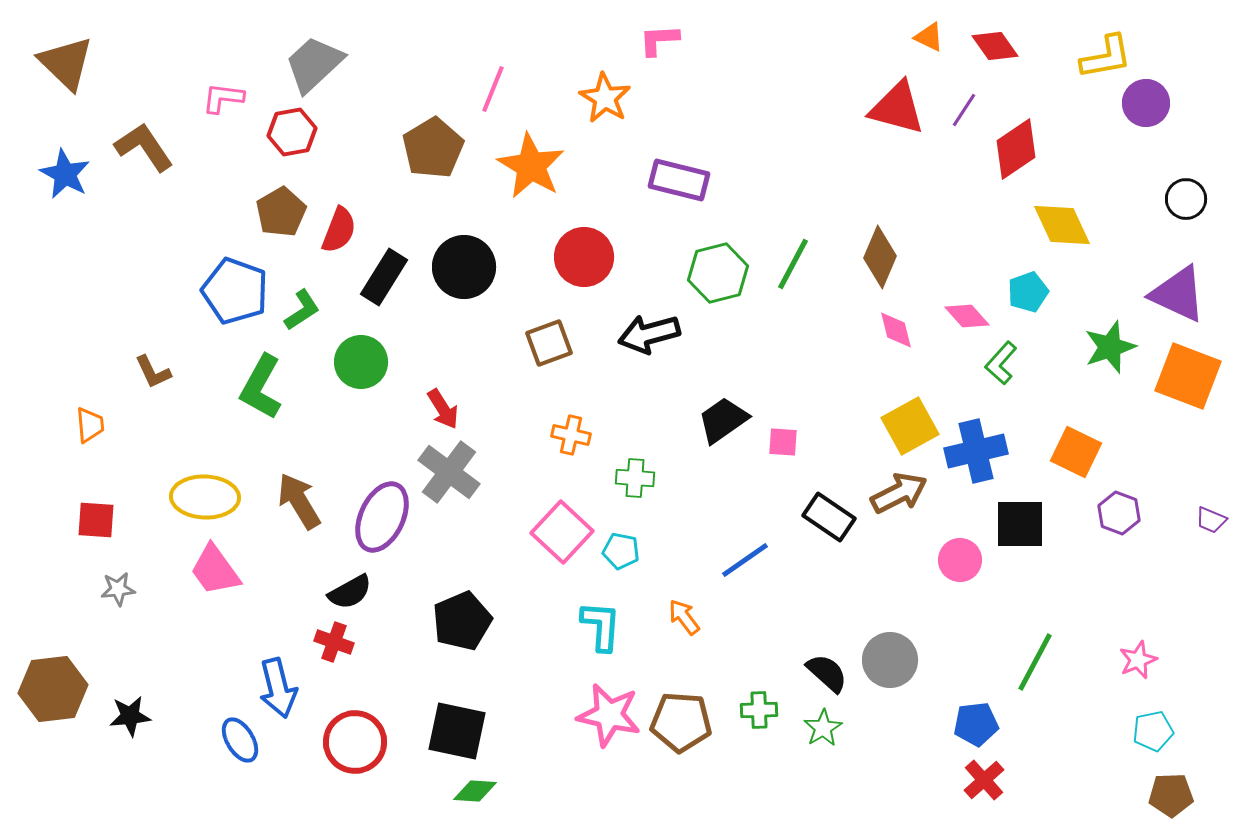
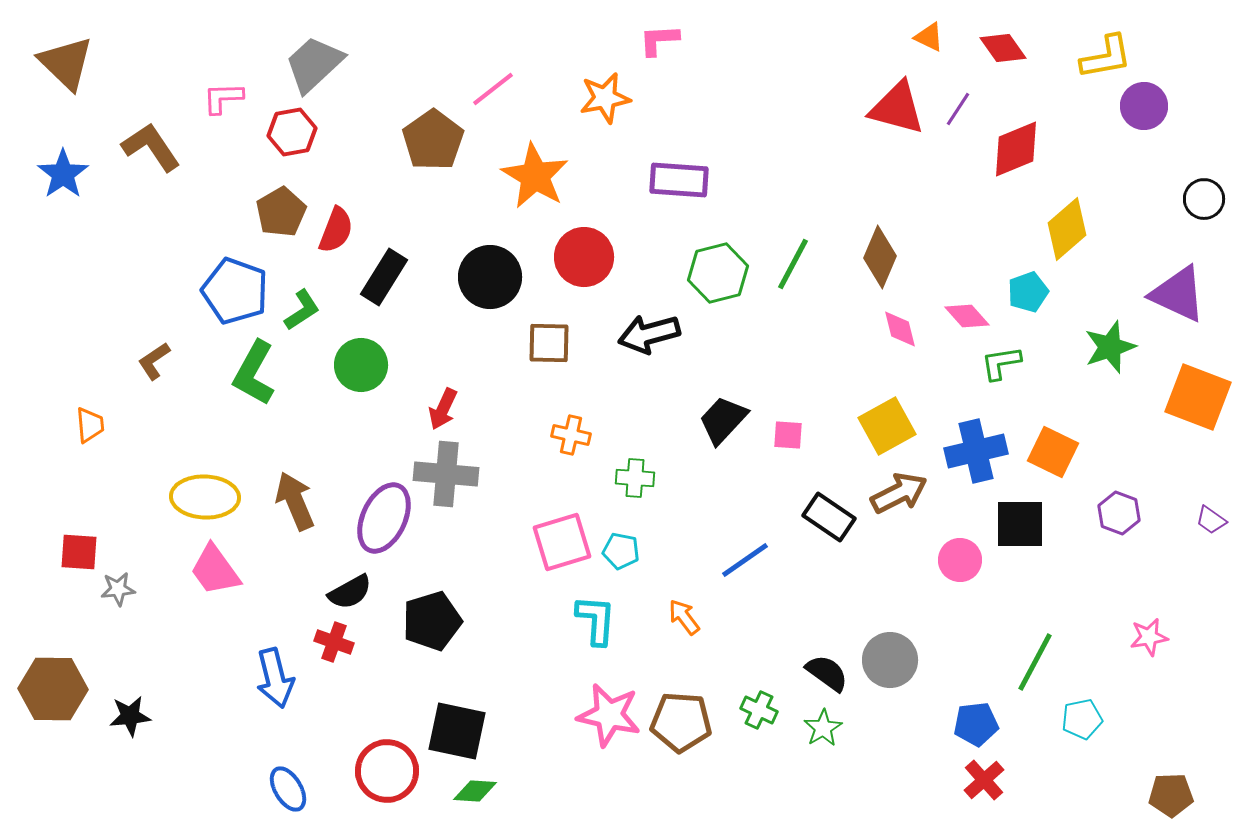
red diamond at (995, 46): moved 8 px right, 2 px down
pink line at (493, 89): rotated 30 degrees clockwise
pink L-shape at (223, 98): rotated 9 degrees counterclockwise
orange star at (605, 98): rotated 30 degrees clockwise
purple circle at (1146, 103): moved 2 px left, 3 px down
purple line at (964, 110): moved 6 px left, 1 px up
brown L-shape at (144, 147): moved 7 px right
brown pentagon at (433, 148): moved 8 px up; rotated 4 degrees counterclockwise
red diamond at (1016, 149): rotated 12 degrees clockwise
orange star at (531, 166): moved 4 px right, 10 px down
blue star at (65, 174): moved 2 px left; rotated 9 degrees clockwise
purple rectangle at (679, 180): rotated 10 degrees counterclockwise
black circle at (1186, 199): moved 18 px right
yellow diamond at (1062, 225): moved 5 px right, 4 px down; rotated 74 degrees clockwise
red semicircle at (339, 230): moved 3 px left
black circle at (464, 267): moved 26 px right, 10 px down
pink diamond at (896, 330): moved 4 px right, 1 px up
brown square at (549, 343): rotated 21 degrees clockwise
green circle at (361, 362): moved 3 px down
green L-shape at (1001, 363): rotated 39 degrees clockwise
brown L-shape at (153, 372): moved 1 px right, 11 px up; rotated 81 degrees clockwise
orange square at (1188, 376): moved 10 px right, 21 px down
green L-shape at (261, 387): moved 7 px left, 14 px up
red arrow at (443, 409): rotated 57 degrees clockwise
black trapezoid at (723, 420): rotated 12 degrees counterclockwise
yellow square at (910, 426): moved 23 px left
pink square at (783, 442): moved 5 px right, 7 px up
orange square at (1076, 452): moved 23 px left
gray cross at (449, 472): moved 3 px left, 2 px down; rotated 32 degrees counterclockwise
brown arrow at (299, 501): moved 4 px left; rotated 8 degrees clockwise
purple ellipse at (382, 517): moved 2 px right, 1 px down
red square at (96, 520): moved 17 px left, 32 px down
purple trapezoid at (1211, 520): rotated 12 degrees clockwise
pink square at (562, 532): moved 10 px down; rotated 30 degrees clockwise
black pentagon at (462, 621): moved 30 px left; rotated 6 degrees clockwise
cyan L-shape at (601, 626): moved 5 px left, 6 px up
pink star at (1138, 660): moved 11 px right, 23 px up; rotated 12 degrees clockwise
black semicircle at (827, 673): rotated 6 degrees counterclockwise
blue arrow at (278, 688): moved 3 px left, 10 px up
brown hexagon at (53, 689): rotated 8 degrees clockwise
green cross at (759, 710): rotated 27 degrees clockwise
cyan pentagon at (1153, 731): moved 71 px left, 12 px up
blue ellipse at (240, 740): moved 48 px right, 49 px down
red circle at (355, 742): moved 32 px right, 29 px down
